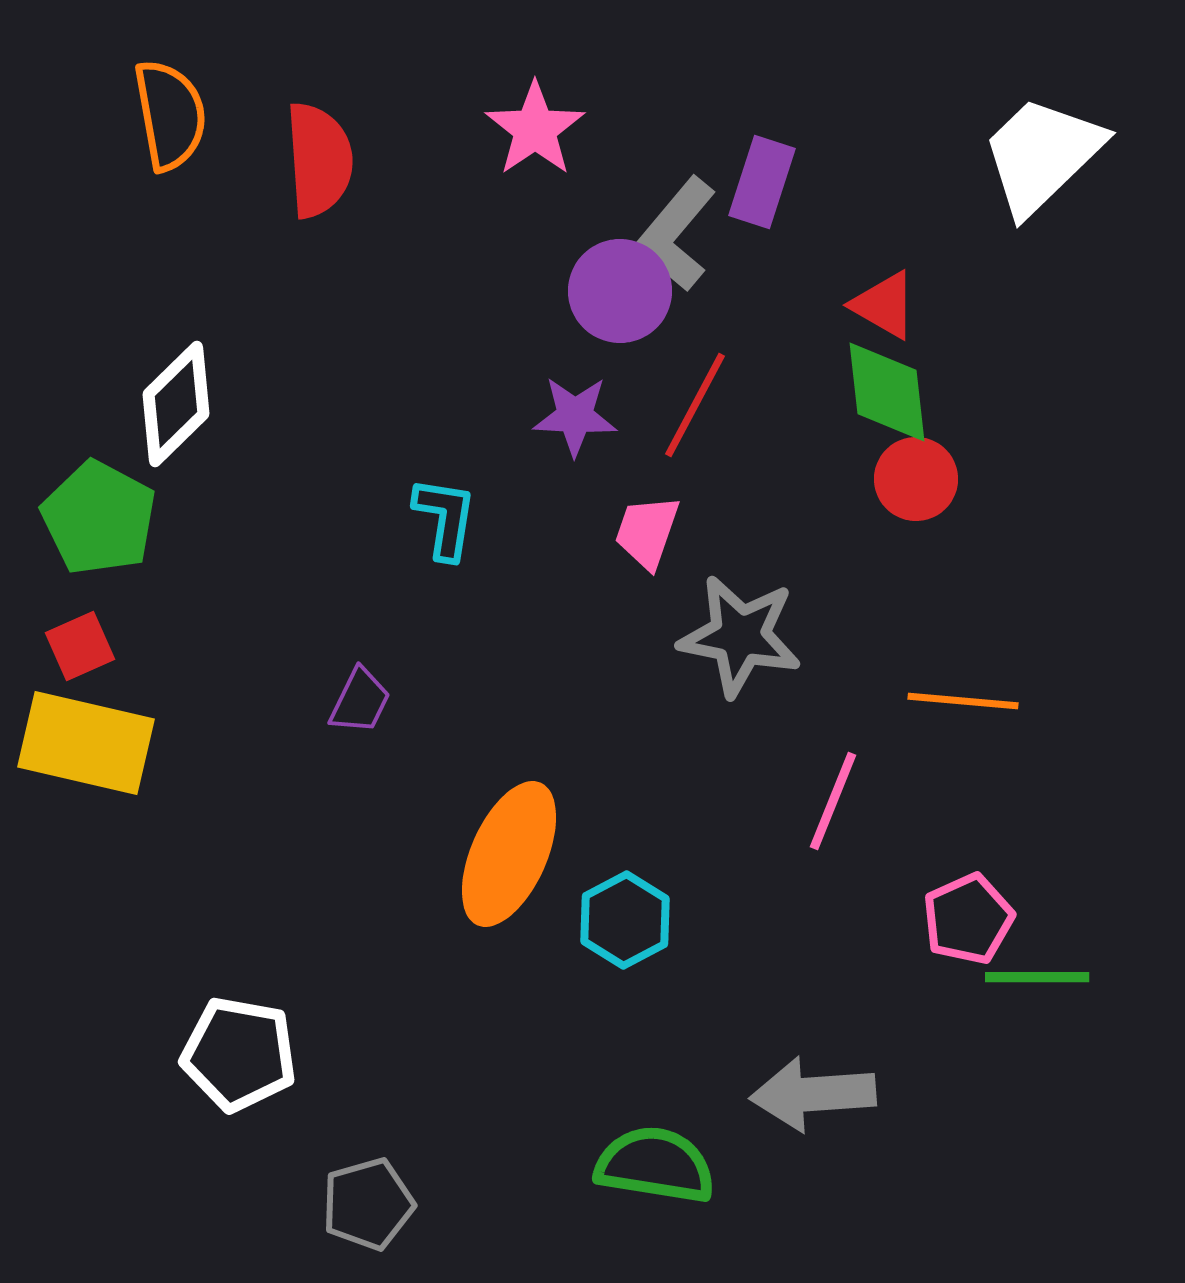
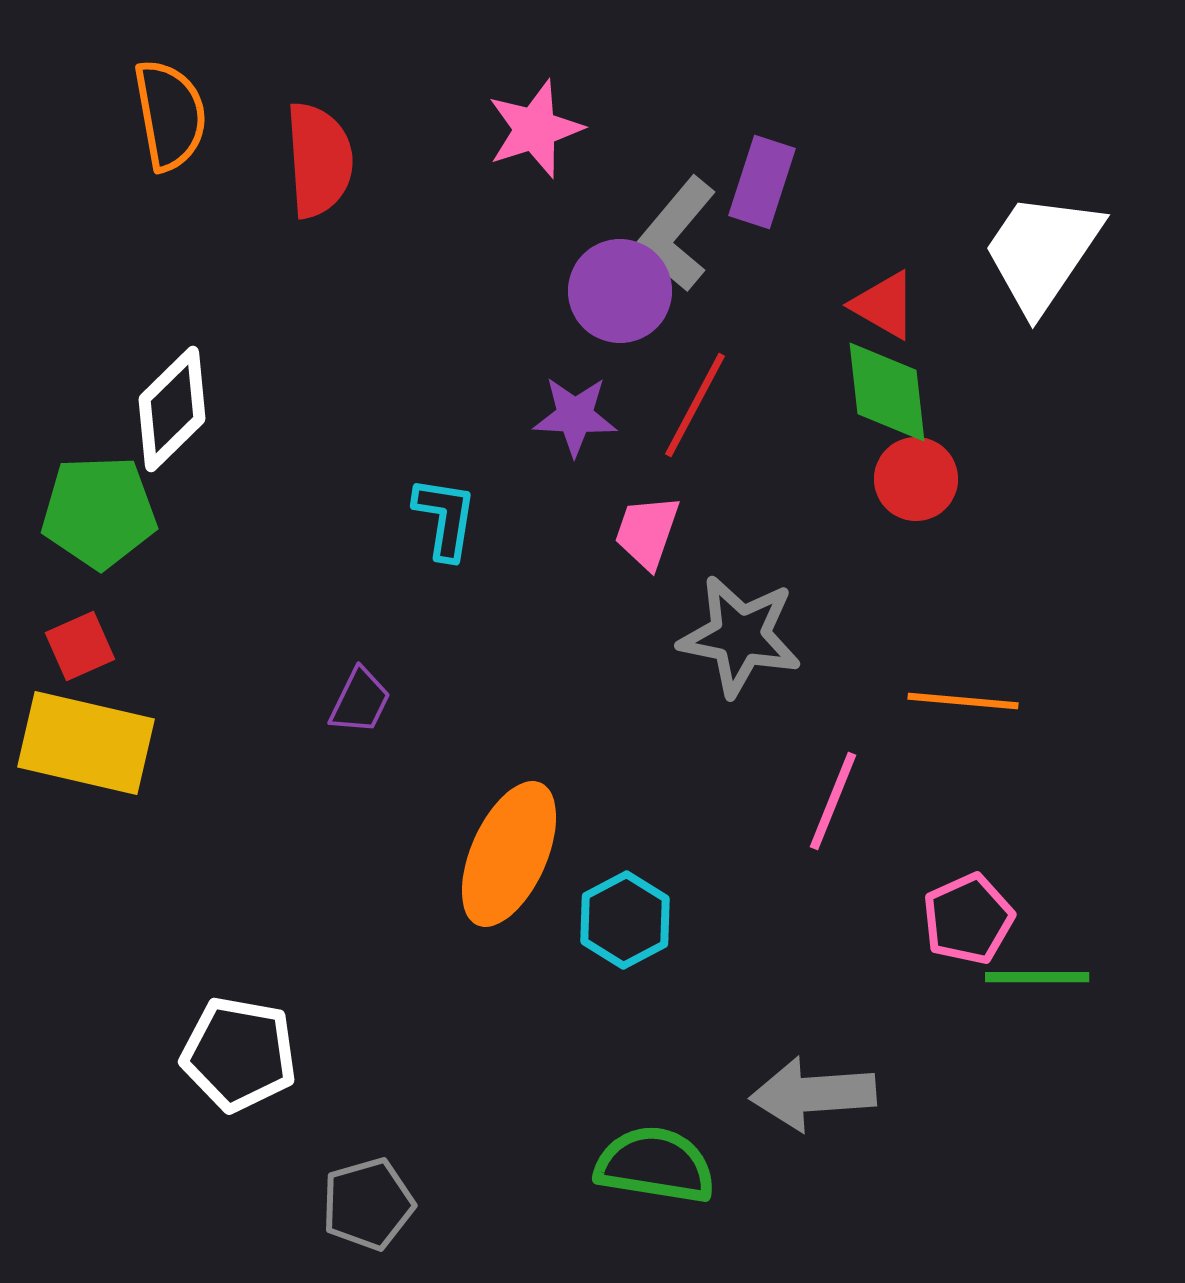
pink star: rotated 16 degrees clockwise
white trapezoid: moved 97 px down; rotated 12 degrees counterclockwise
white diamond: moved 4 px left, 5 px down
green pentagon: moved 6 px up; rotated 30 degrees counterclockwise
